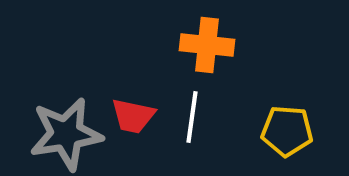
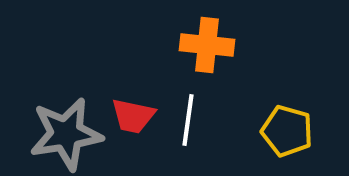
white line: moved 4 px left, 3 px down
yellow pentagon: rotated 12 degrees clockwise
